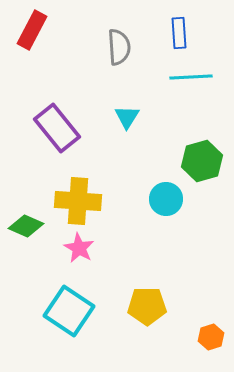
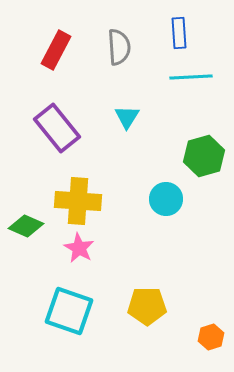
red rectangle: moved 24 px right, 20 px down
green hexagon: moved 2 px right, 5 px up
cyan square: rotated 15 degrees counterclockwise
